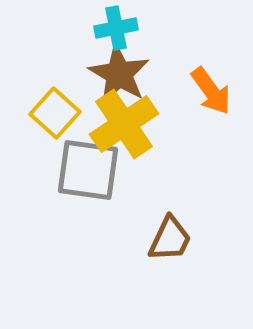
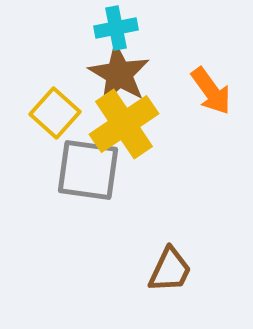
brown trapezoid: moved 31 px down
